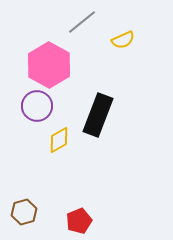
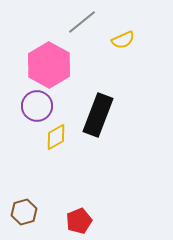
yellow diamond: moved 3 px left, 3 px up
